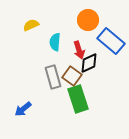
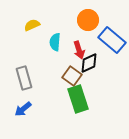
yellow semicircle: moved 1 px right
blue rectangle: moved 1 px right, 1 px up
gray rectangle: moved 29 px left, 1 px down
